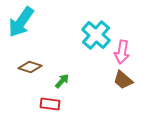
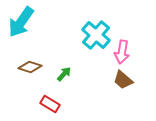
green arrow: moved 2 px right, 7 px up
red rectangle: rotated 24 degrees clockwise
